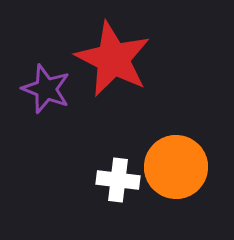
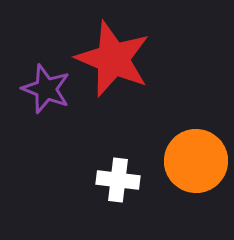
red star: rotated 4 degrees counterclockwise
orange circle: moved 20 px right, 6 px up
